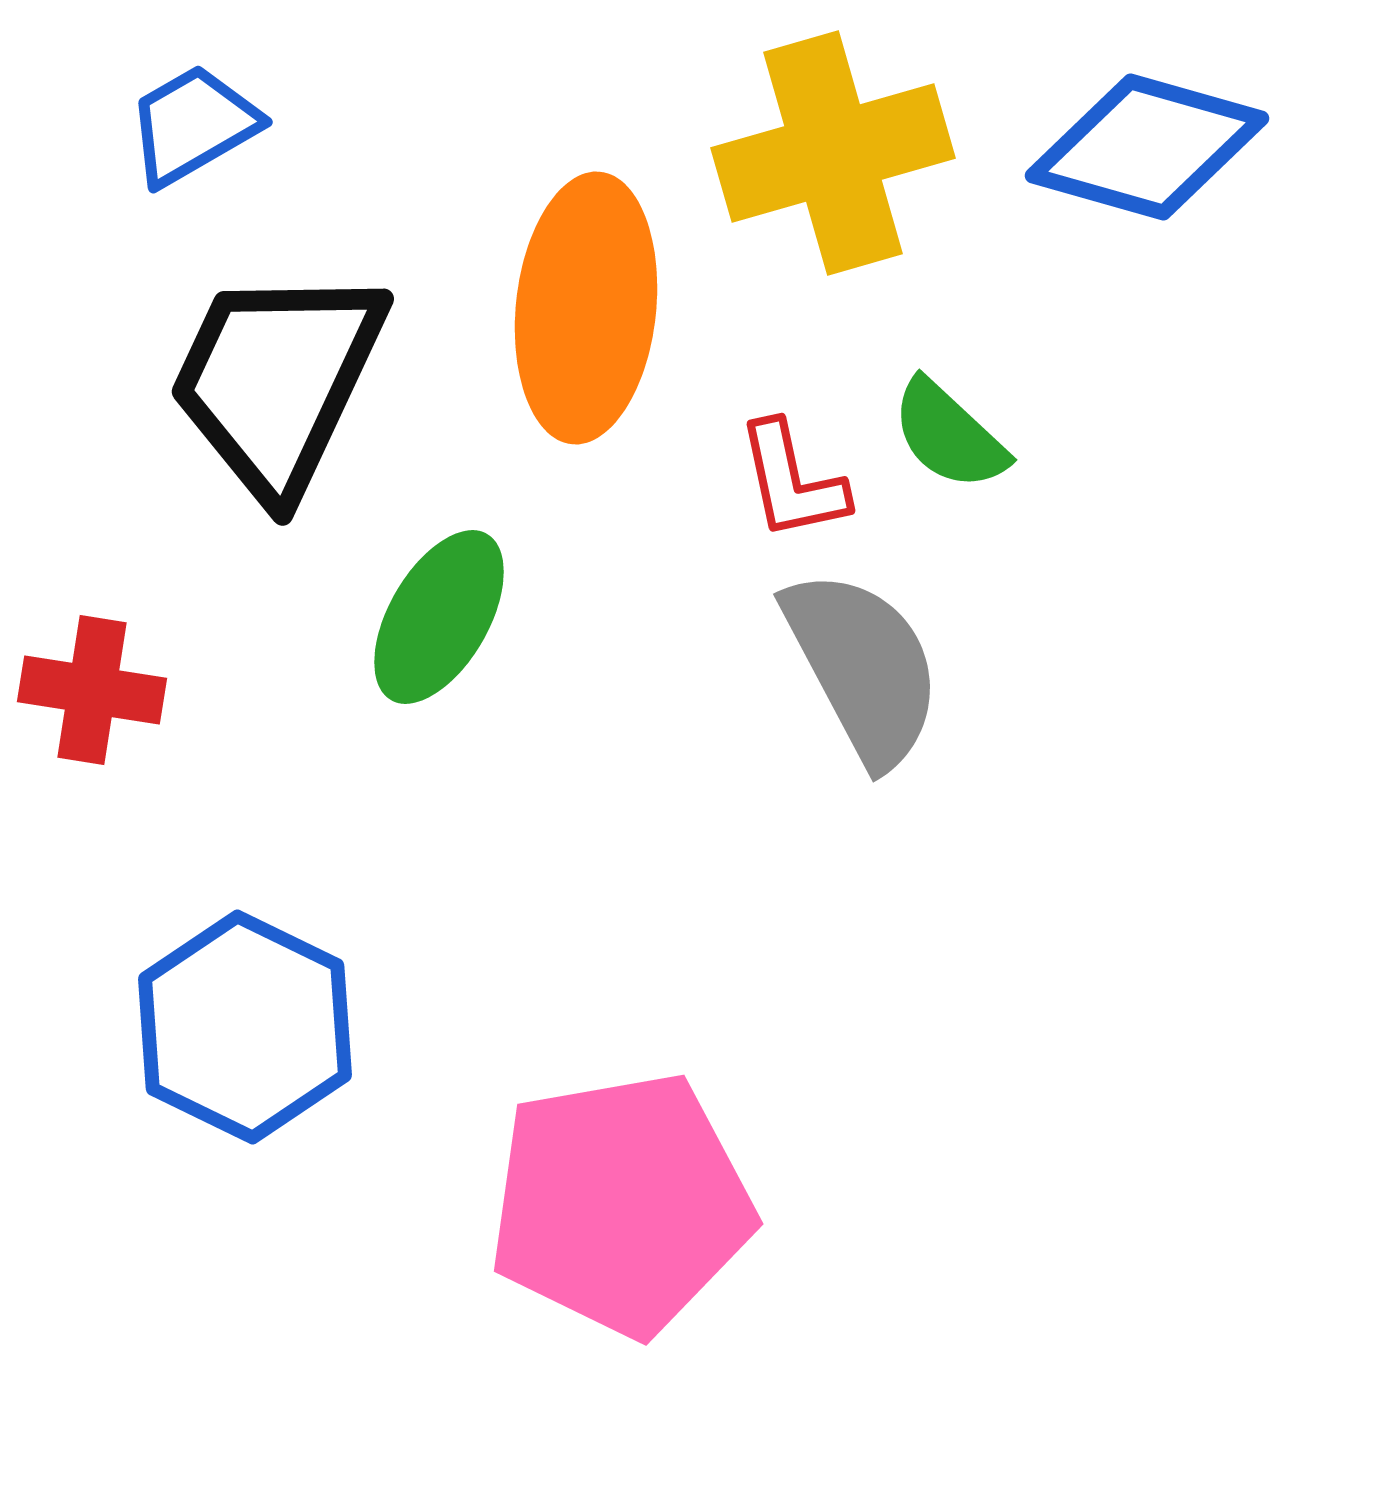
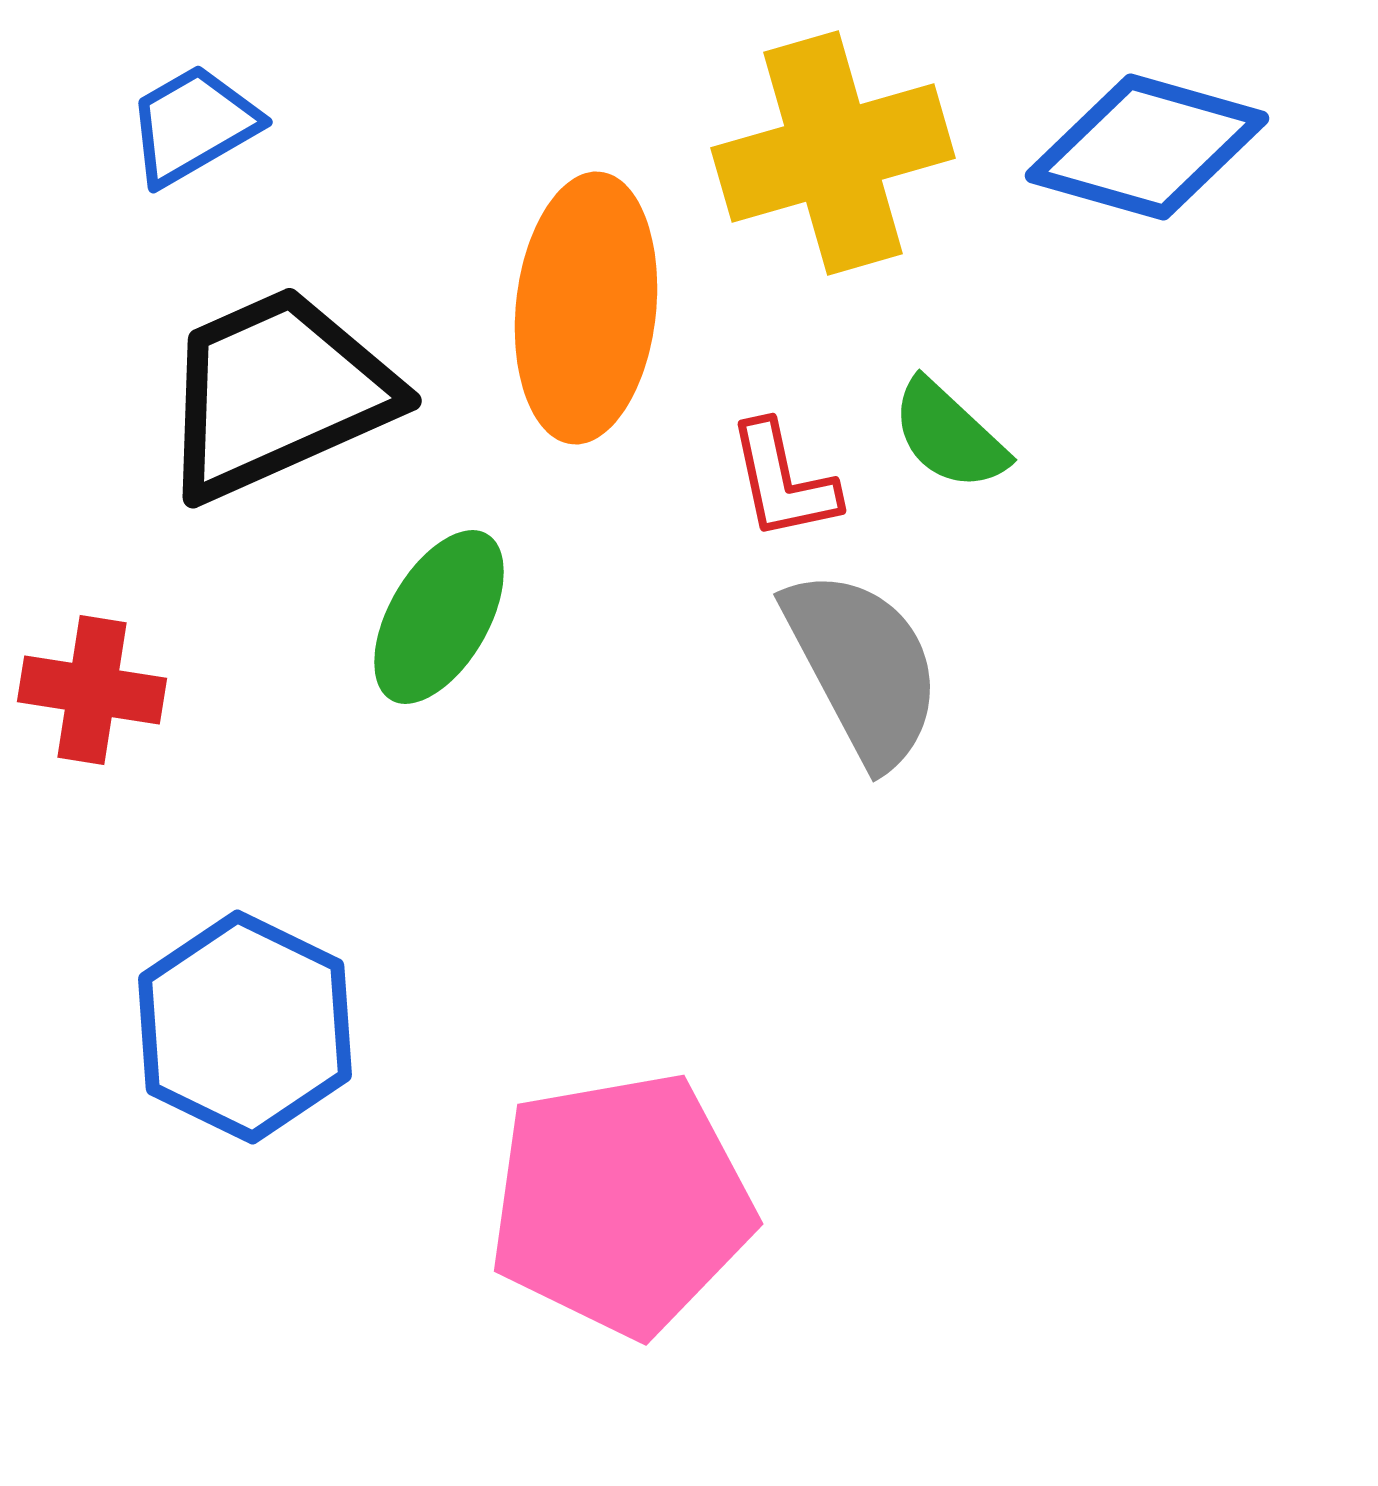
black trapezoid: moved 12 px down; rotated 41 degrees clockwise
red L-shape: moved 9 px left
